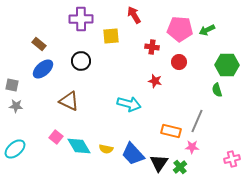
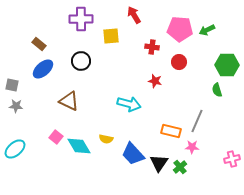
yellow semicircle: moved 10 px up
